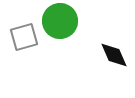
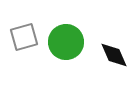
green circle: moved 6 px right, 21 px down
